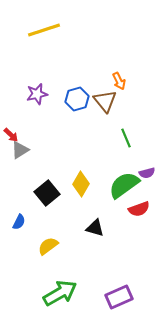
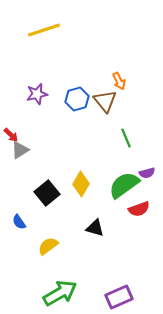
blue semicircle: rotated 119 degrees clockwise
